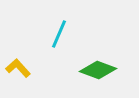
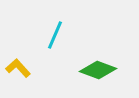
cyan line: moved 4 px left, 1 px down
